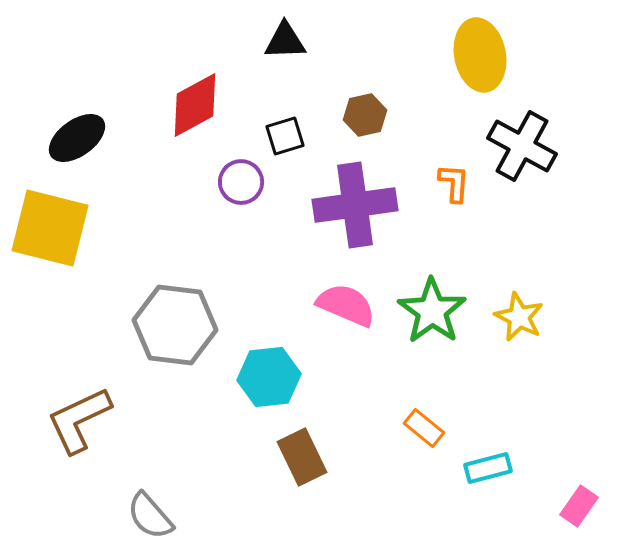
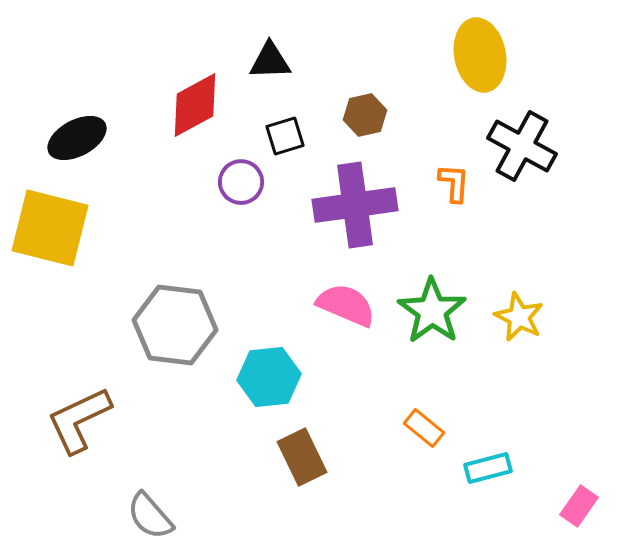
black triangle: moved 15 px left, 20 px down
black ellipse: rotated 8 degrees clockwise
